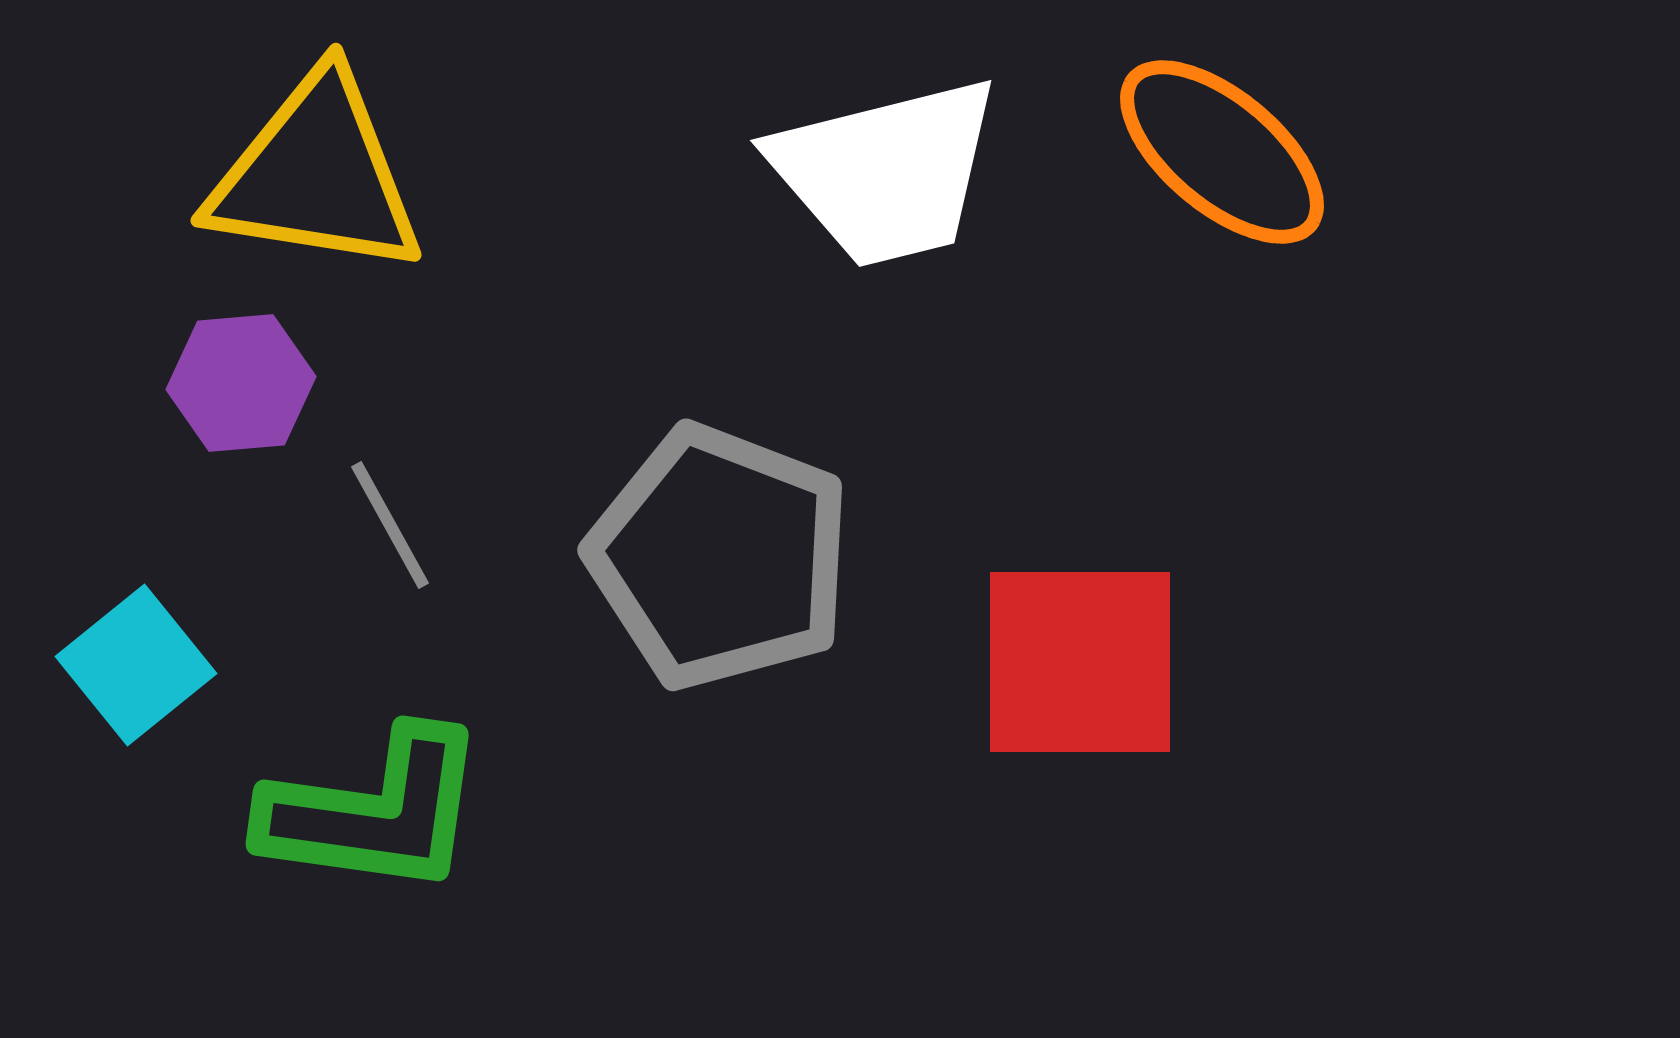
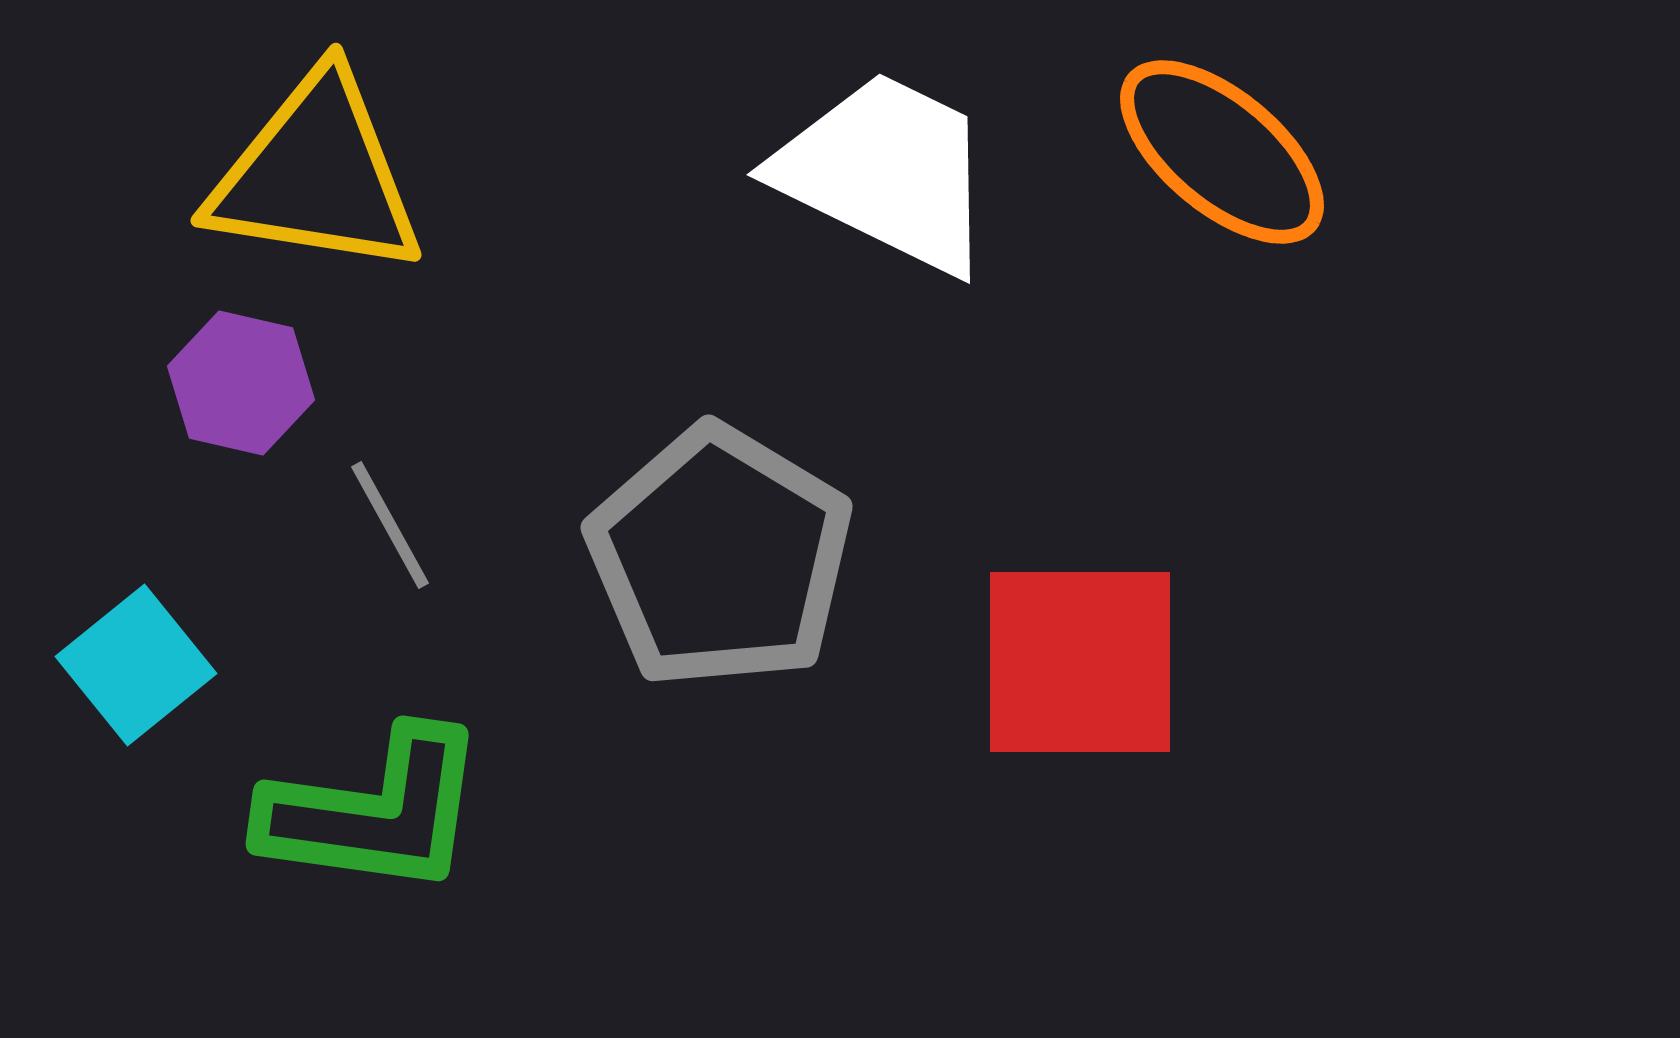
white trapezoid: rotated 140 degrees counterclockwise
purple hexagon: rotated 18 degrees clockwise
gray pentagon: rotated 10 degrees clockwise
